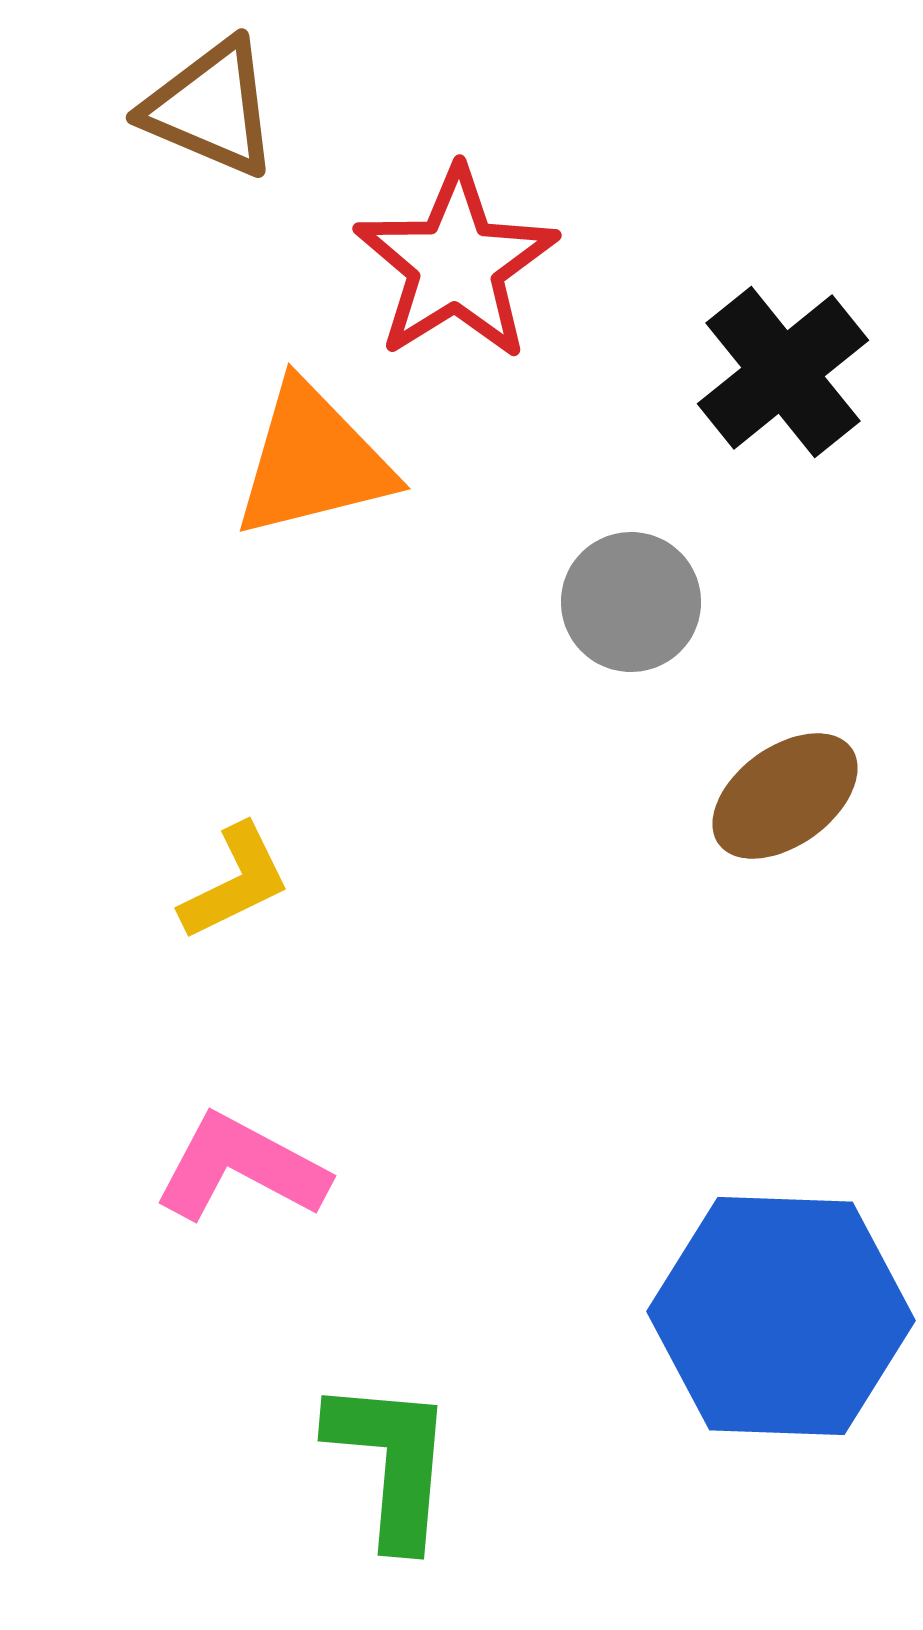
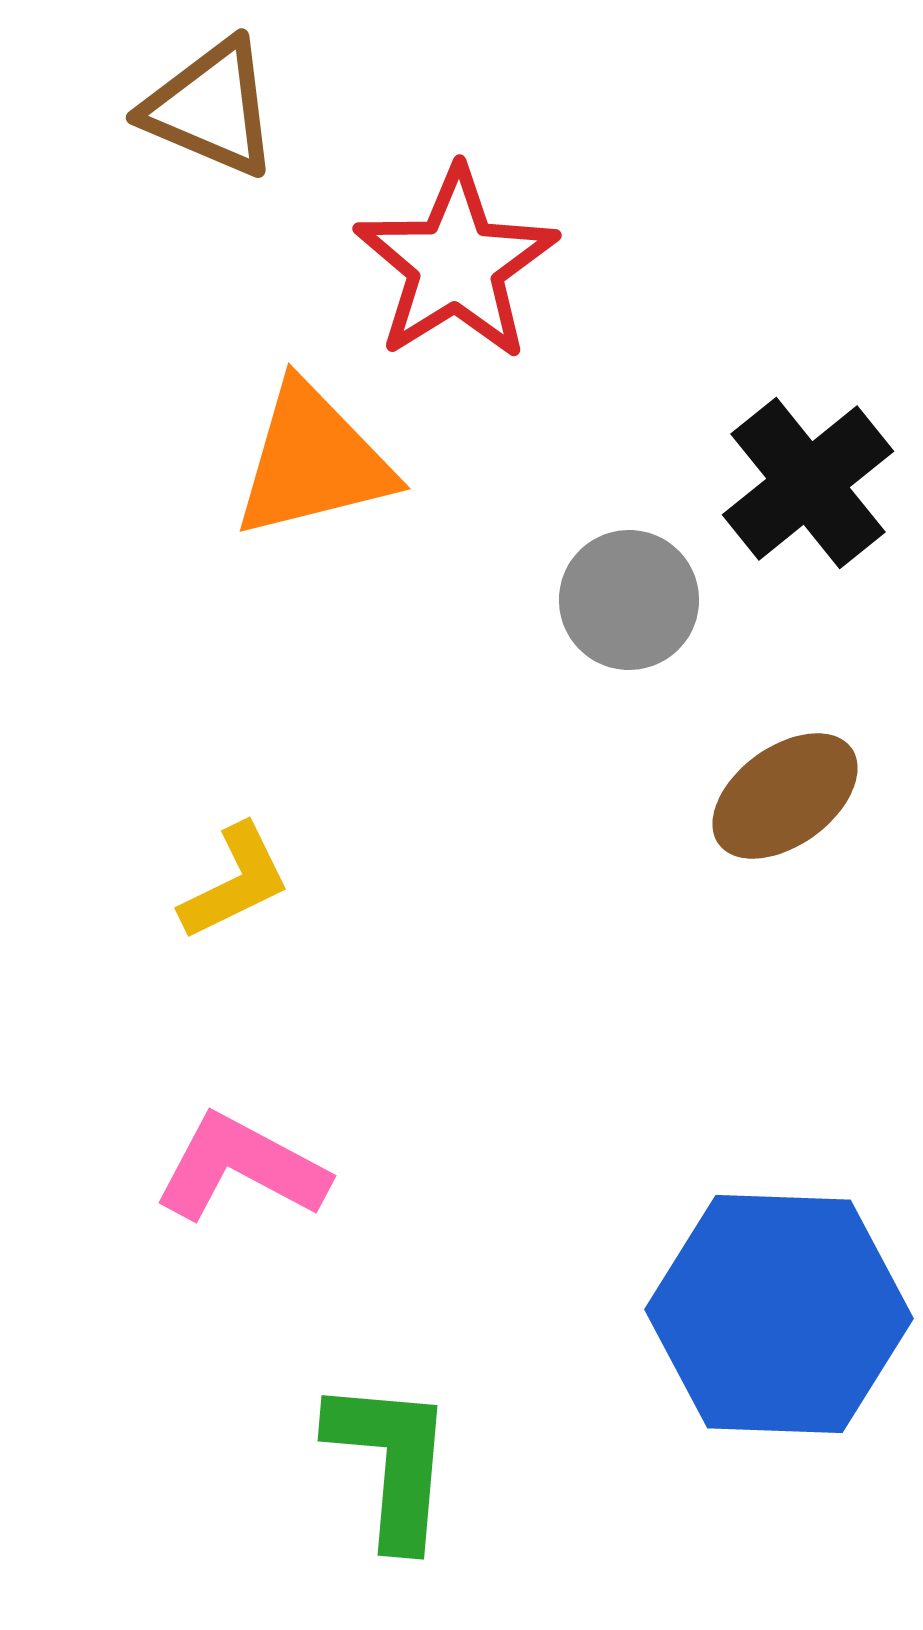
black cross: moved 25 px right, 111 px down
gray circle: moved 2 px left, 2 px up
blue hexagon: moved 2 px left, 2 px up
